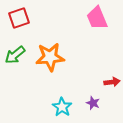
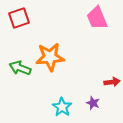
green arrow: moved 5 px right, 13 px down; rotated 60 degrees clockwise
